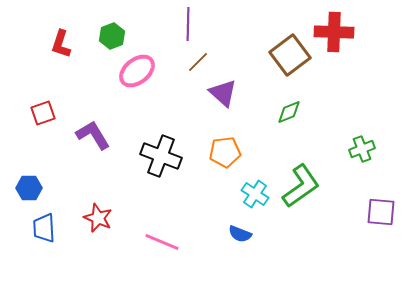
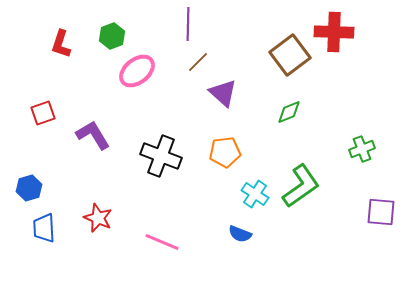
blue hexagon: rotated 15 degrees counterclockwise
